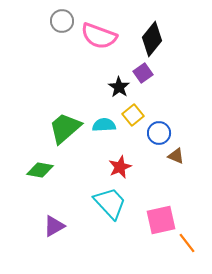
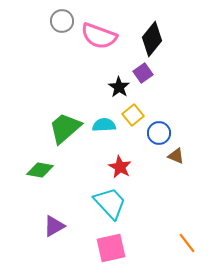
red star: rotated 20 degrees counterclockwise
pink square: moved 50 px left, 28 px down
